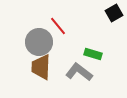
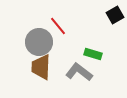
black square: moved 1 px right, 2 px down
